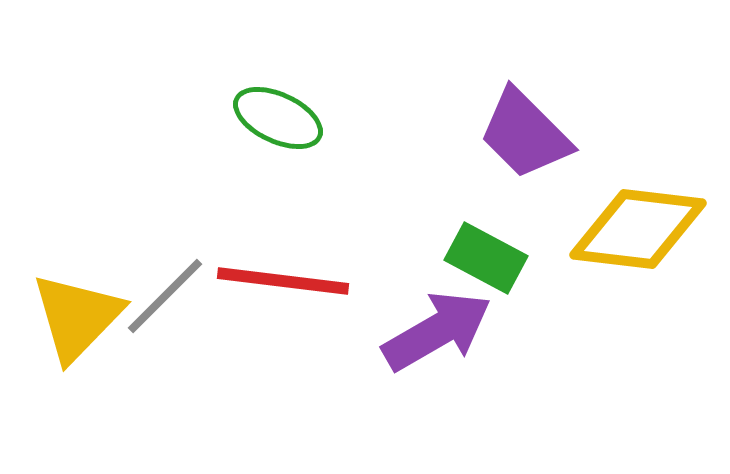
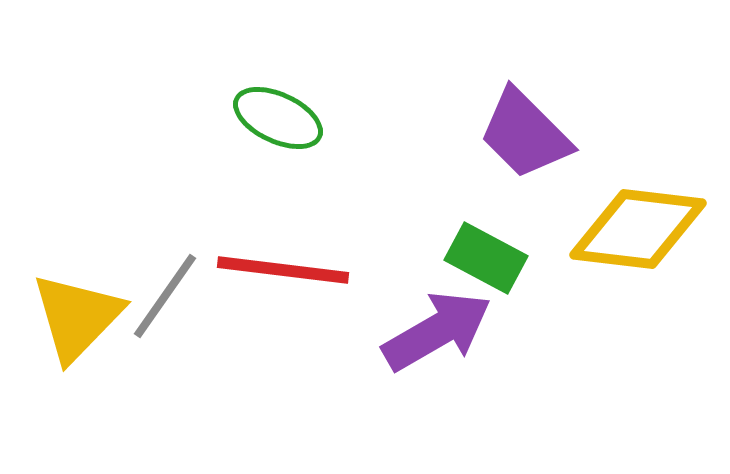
red line: moved 11 px up
gray line: rotated 10 degrees counterclockwise
